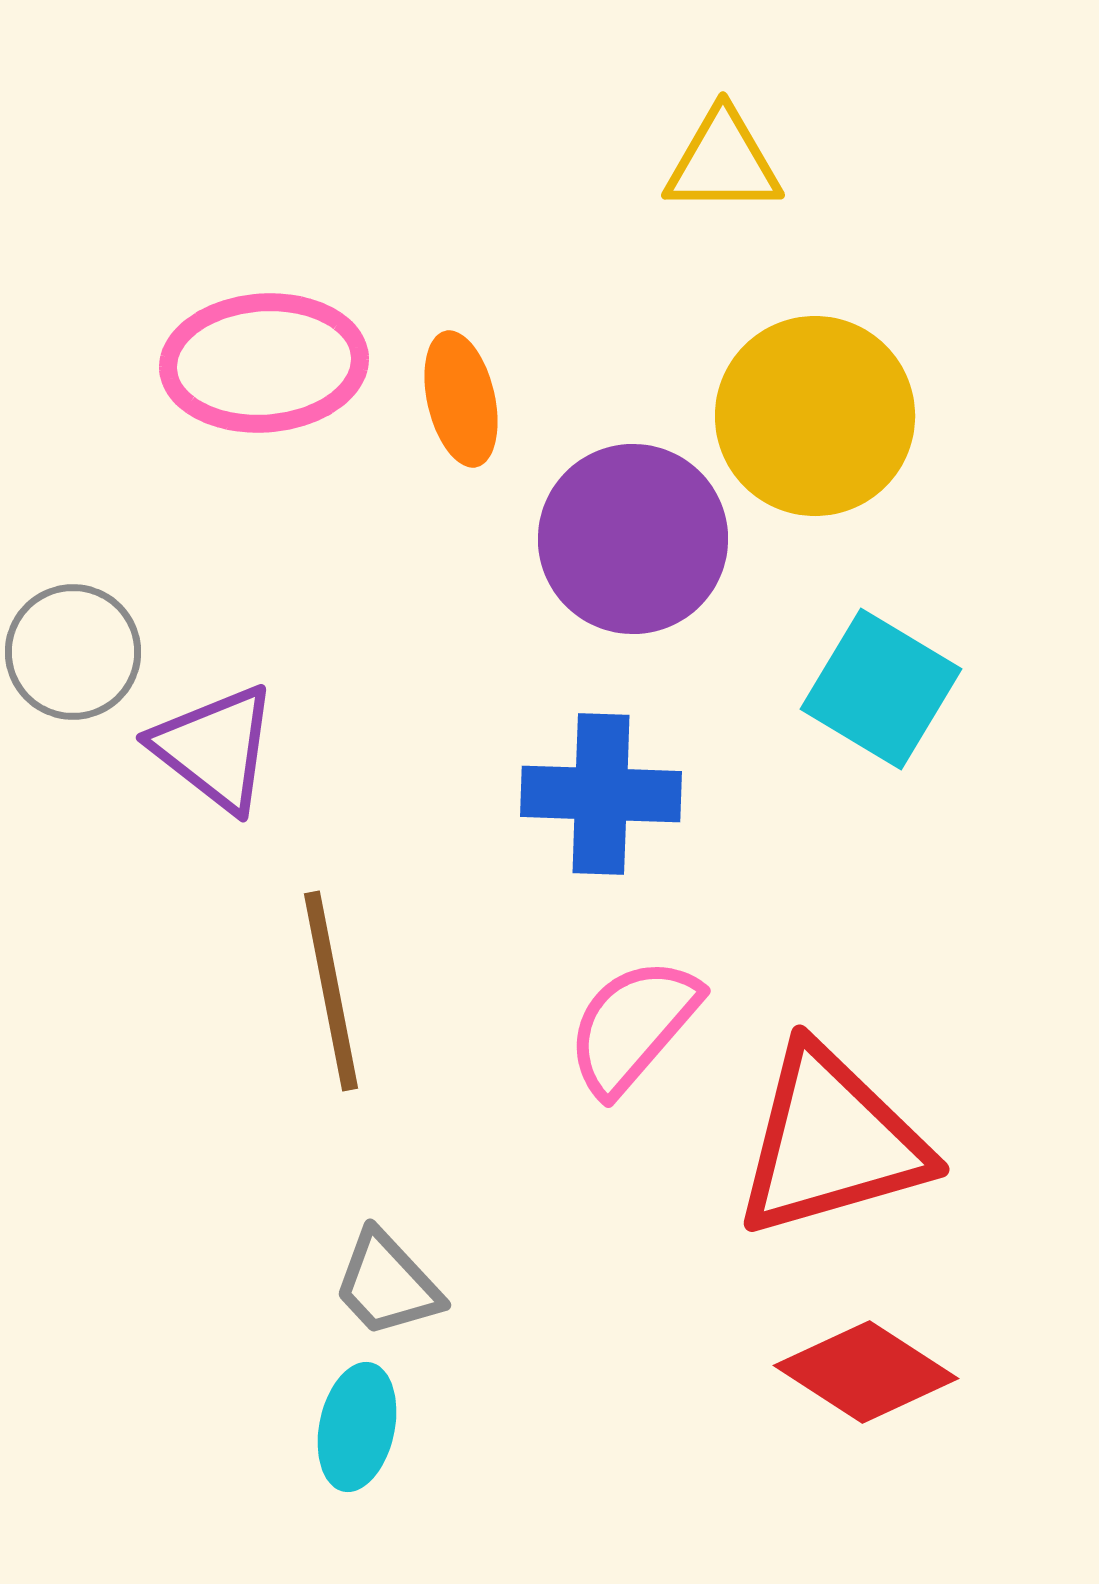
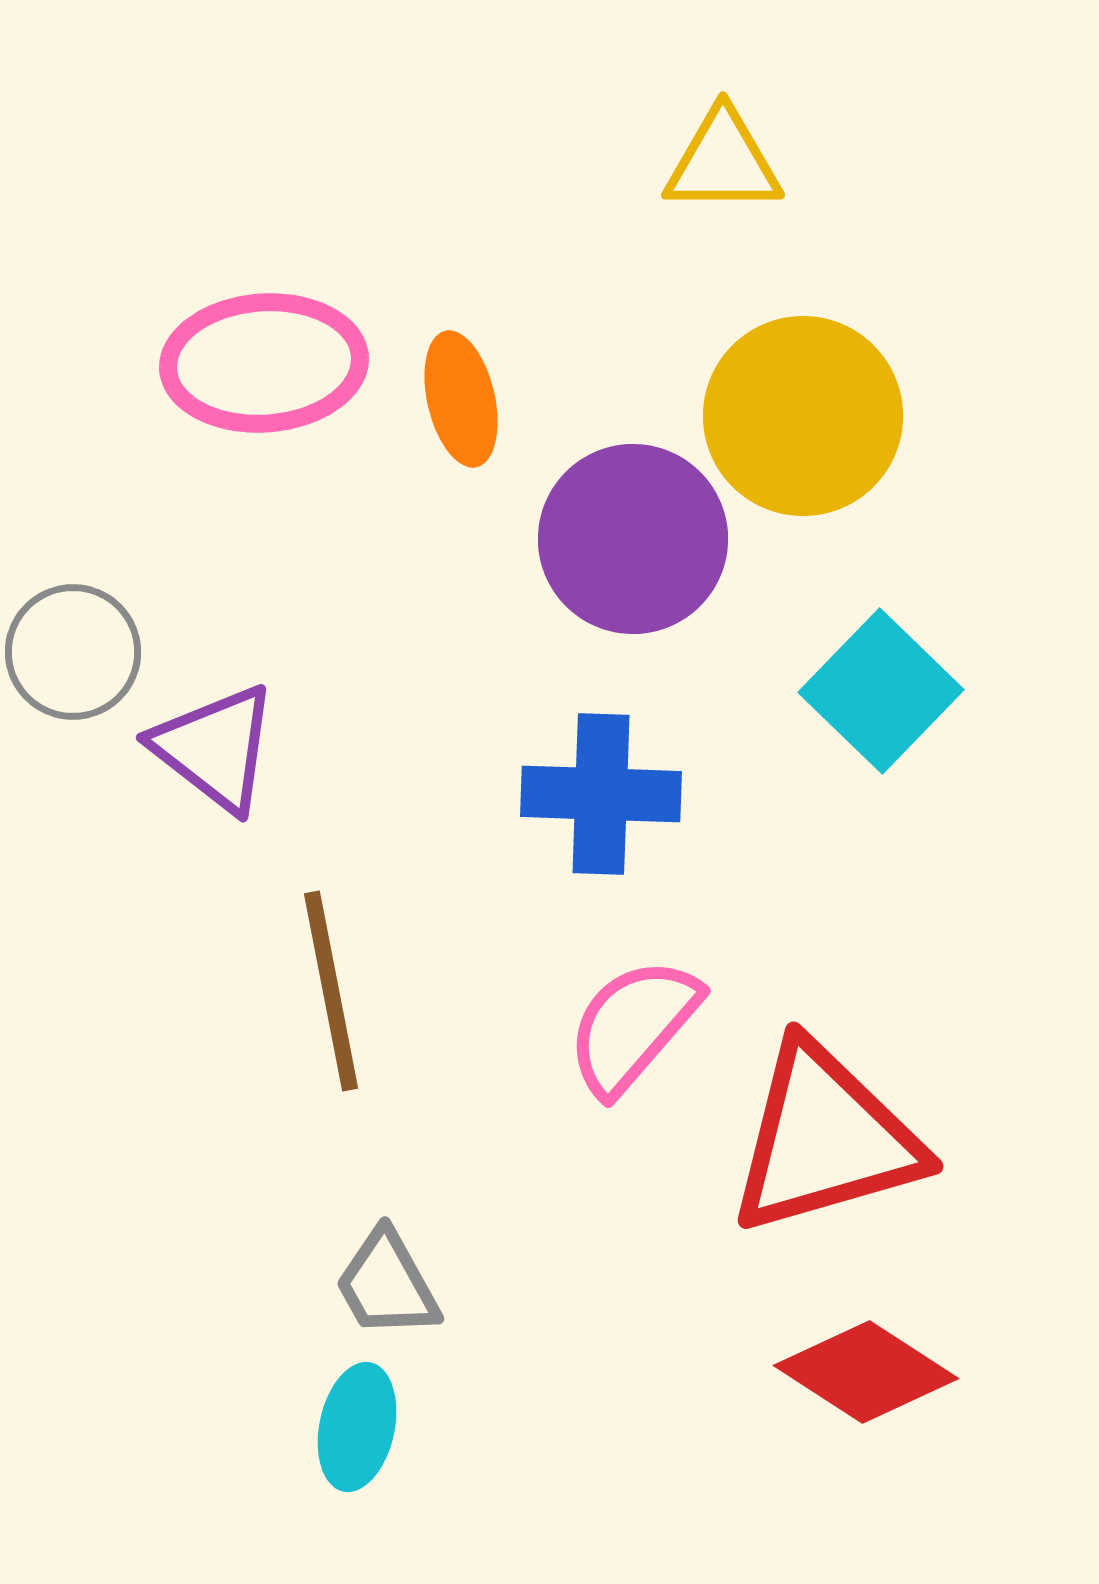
yellow circle: moved 12 px left
cyan square: moved 2 px down; rotated 13 degrees clockwise
red triangle: moved 6 px left, 3 px up
gray trapezoid: rotated 14 degrees clockwise
